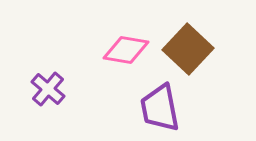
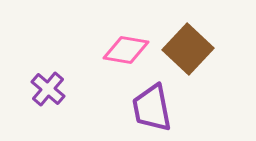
purple trapezoid: moved 8 px left
